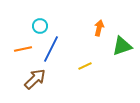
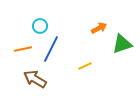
orange arrow: rotated 49 degrees clockwise
green triangle: moved 2 px up
brown arrow: rotated 105 degrees counterclockwise
